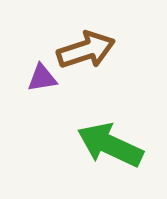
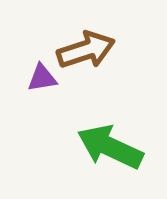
green arrow: moved 2 px down
